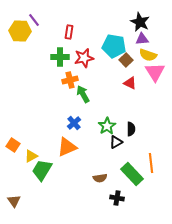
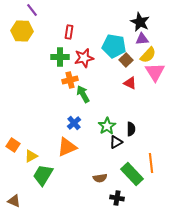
purple line: moved 2 px left, 10 px up
yellow hexagon: moved 2 px right
yellow semicircle: rotated 66 degrees counterclockwise
green trapezoid: moved 1 px right, 5 px down
brown triangle: rotated 32 degrees counterclockwise
